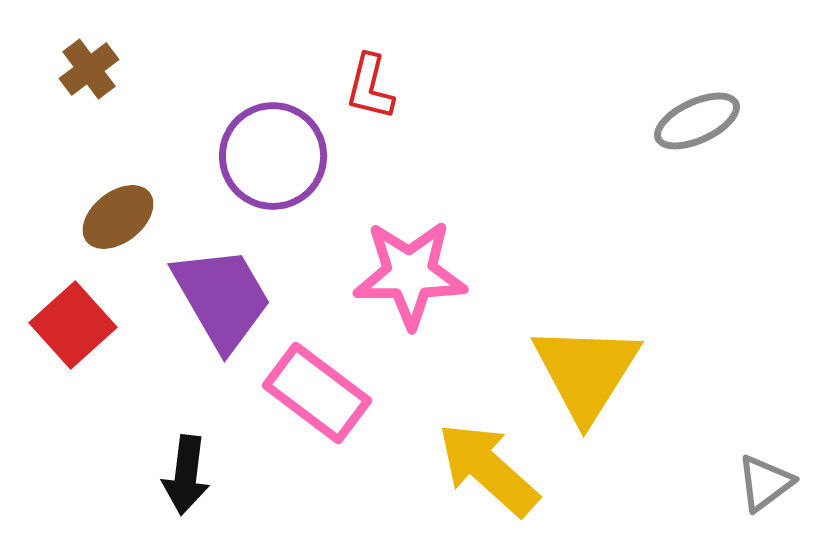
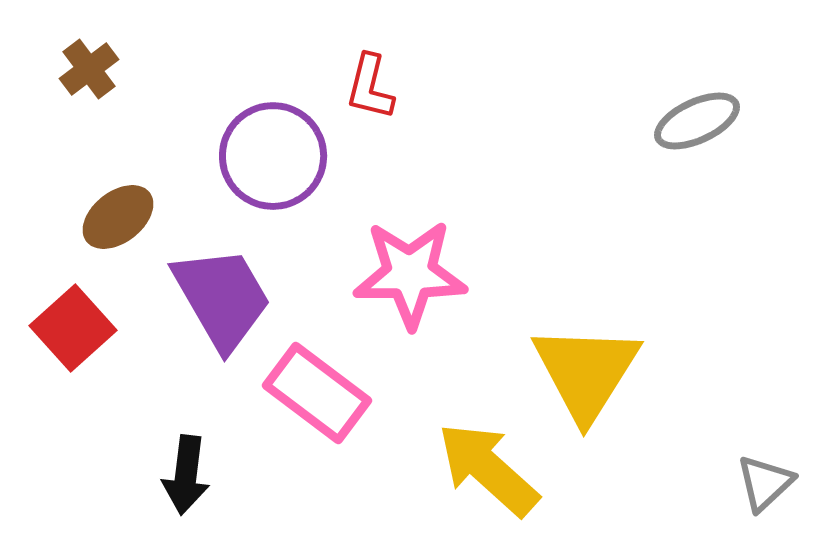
red square: moved 3 px down
gray triangle: rotated 6 degrees counterclockwise
